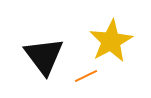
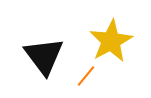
orange line: rotated 25 degrees counterclockwise
